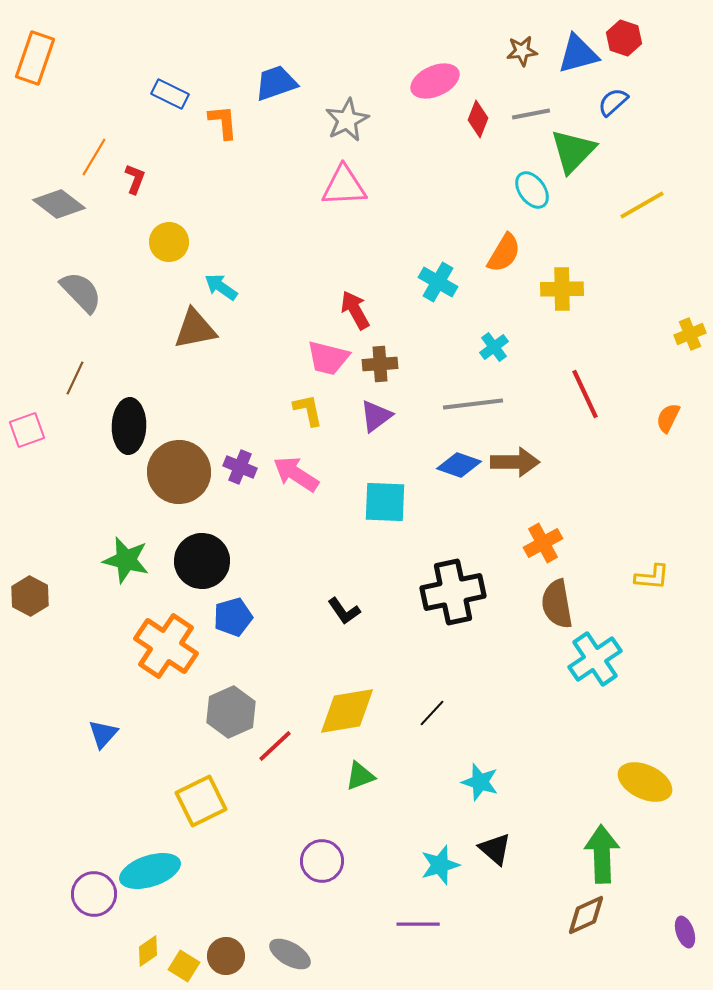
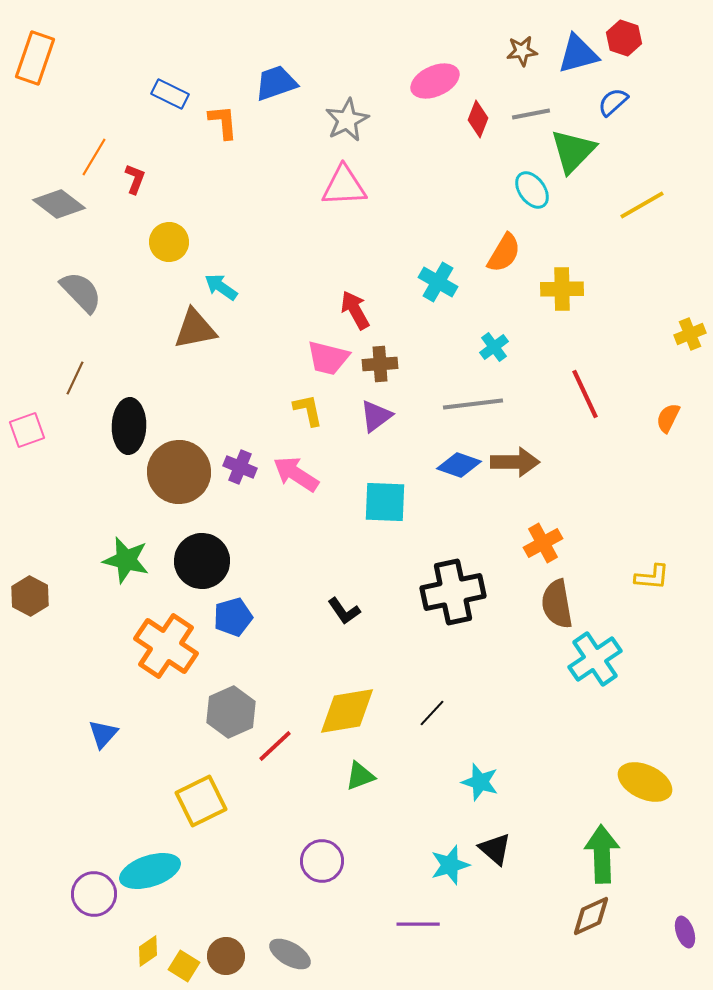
cyan star at (440, 865): moved 10 px right
brown diamond at (586, 915): moved 5 px right, 1 px down
